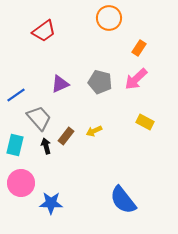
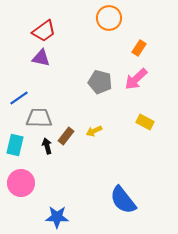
purple triangle: moved 19 px left, 26 px up; rotated 36 degrees clockwise
blue line: moved 3 px right, 3 px down
gray trapezoid: rotated 48 degrees counterclockwise
black arrow: moved 1 px right
blue star: moved 6 px right, 14 px down
